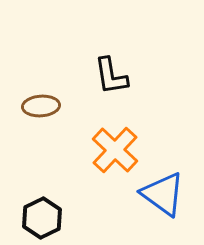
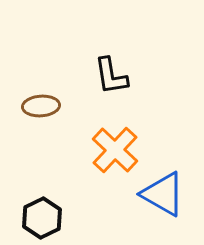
blue triangle: rotated 6 degrees counterclockwise
